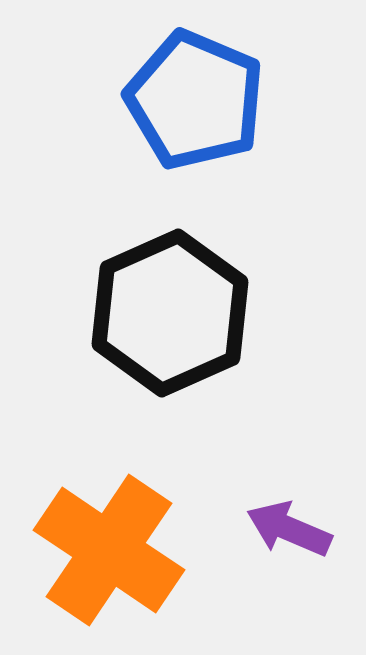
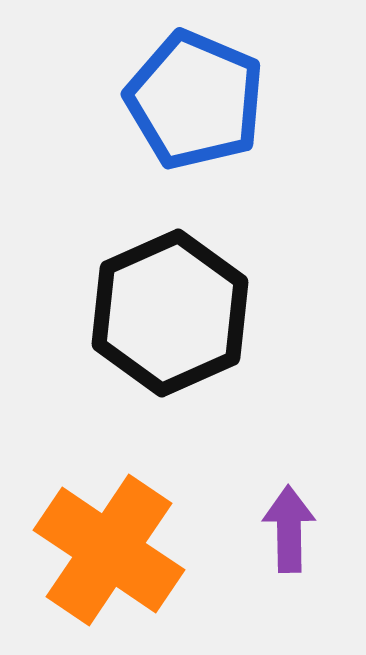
purple arrow: rotated 66 degrees clockwise
